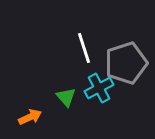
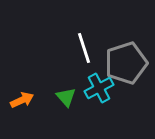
orange arrow: moved 8 px left, 17 px up
